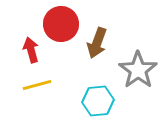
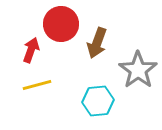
red arrow: rotated 35 degrees clockwise
